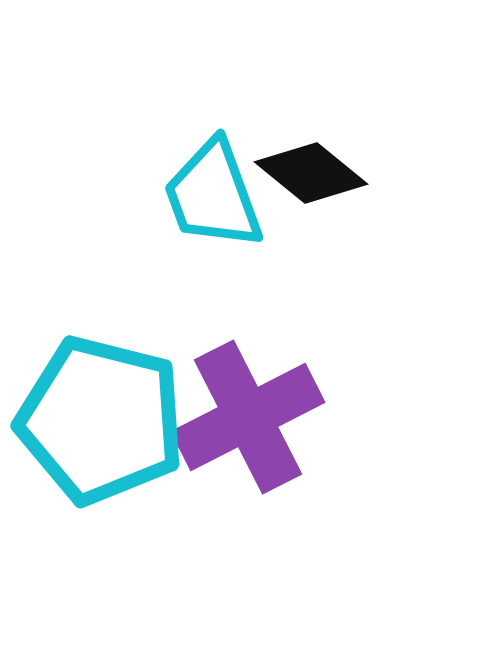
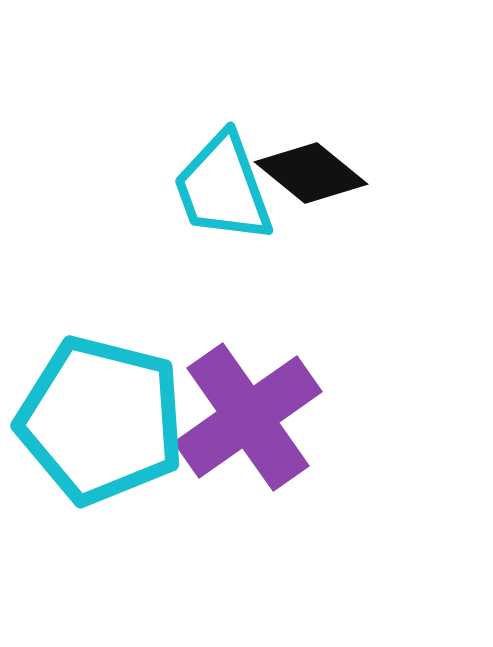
cyan trapezoid: moved 10 px right, 7 px up
purple cross: rotated 8 degrees counterclockwise
